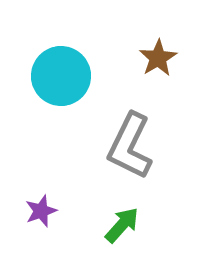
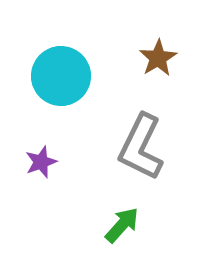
gray L-shape: moved 11 px right, 1 px down
purple star: moved 49 px up
